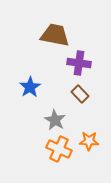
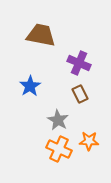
brown trapezoid: moved 14 px left
purple cross: rotated 15 degrees clockwise
blue star: moved 1 px up
brown rectangle: rotated 18 degrees clockwise
gray star: moved 3 px right
